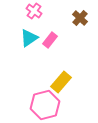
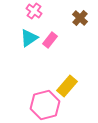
yellow rectangle: moved 6 px right, 4 px down
